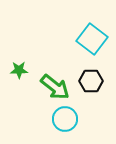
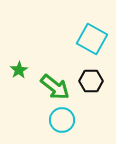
cyan square: rotated 8 degrees counterclockwise
green star: rotated 30 degrees counterclockwise
cyan circle: moved 3 px left, 1 px down
